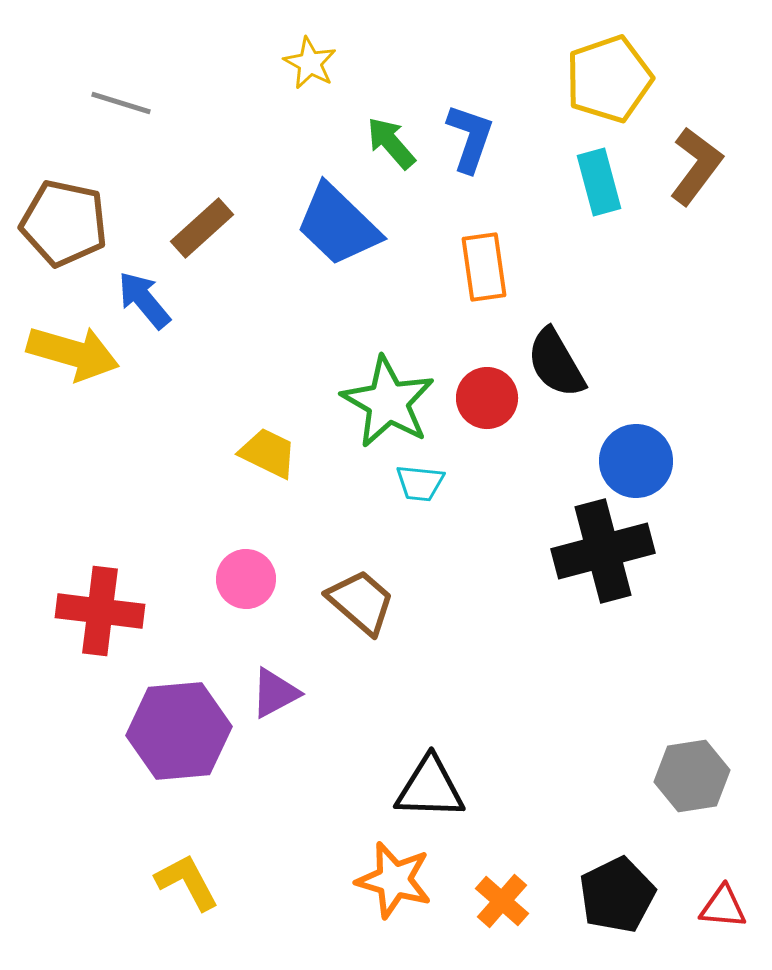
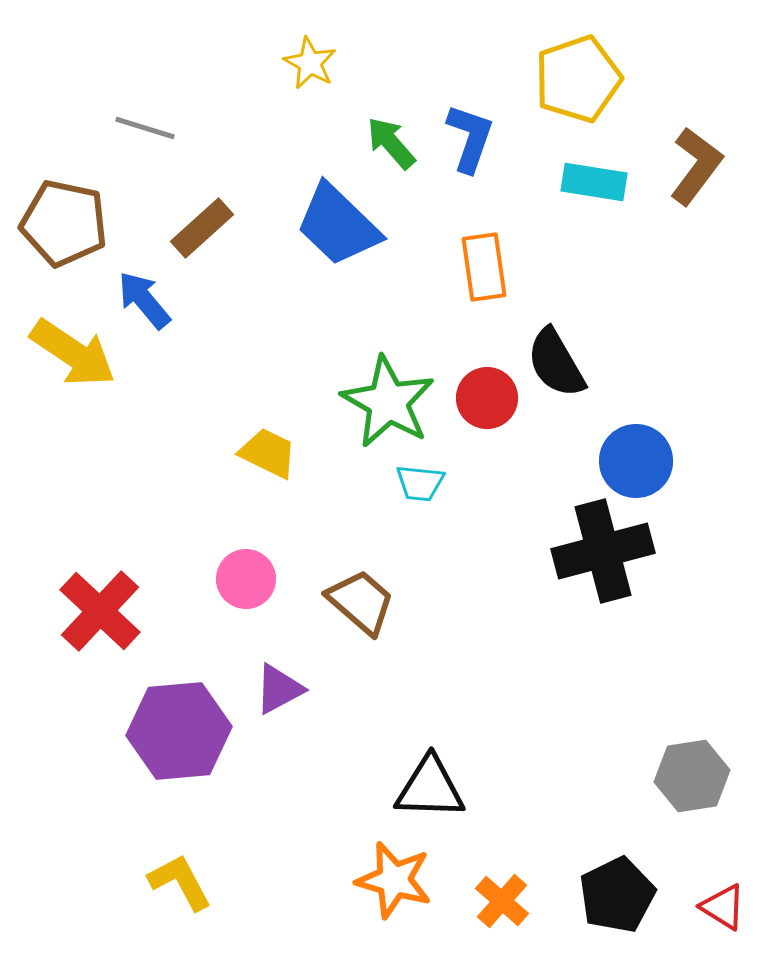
yellow pentagon: moved 31 px left
gray line: moved 24 px right, 25 px down
cyan rectangle: moved 5 px left; rotated 66 degrees counterclockwise
yellow arrow: rotated 18 degrees clockwise
red cross: rotated 36 degrees clockwise
purple triangle: moved 4 px right, 4 px up
yellow L-shape: moved 7 px left
red triangle: rotated 27 degrees clockwise
